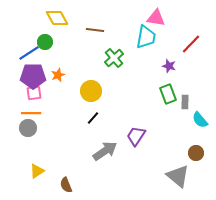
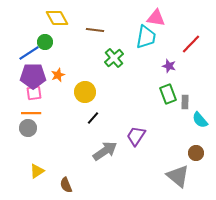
yellow circle: moved 6 px left, 1 px down
